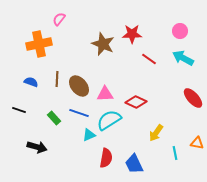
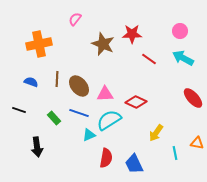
pink semicircle: moved 16 px right
black arrow: rotated 66 degrees clockwise
